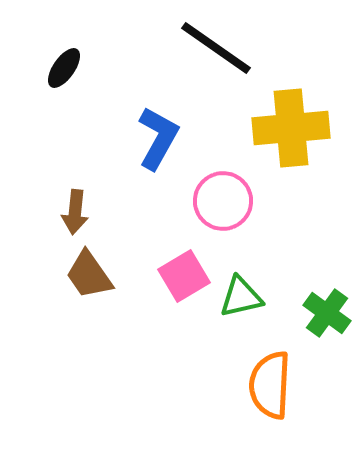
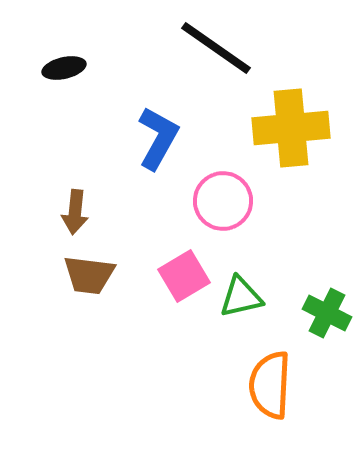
black ellipse: rotated 42 degrees clockwise
brown trapezoid: rotated 48 degrees counterclockwise
green cross: rotated 9 degrees counterclockwise
